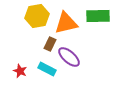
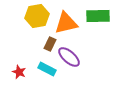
red star: moved 1 px left, 1 px down
